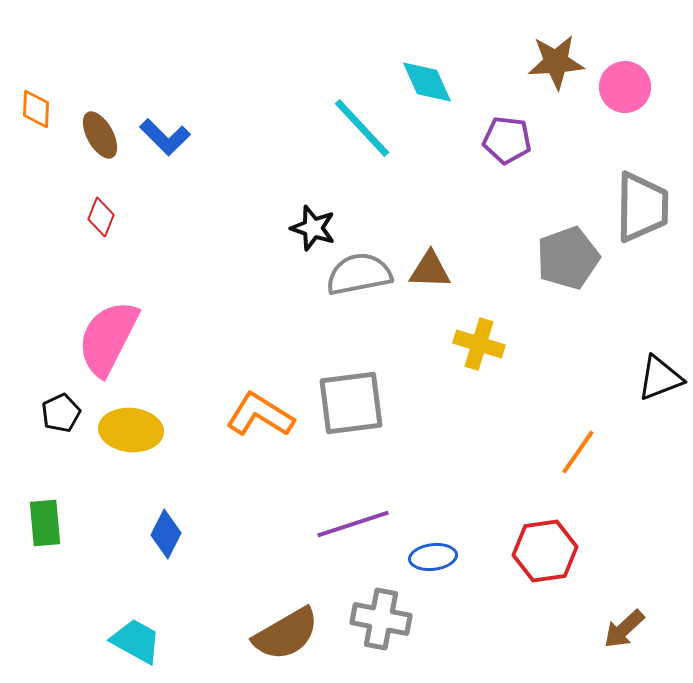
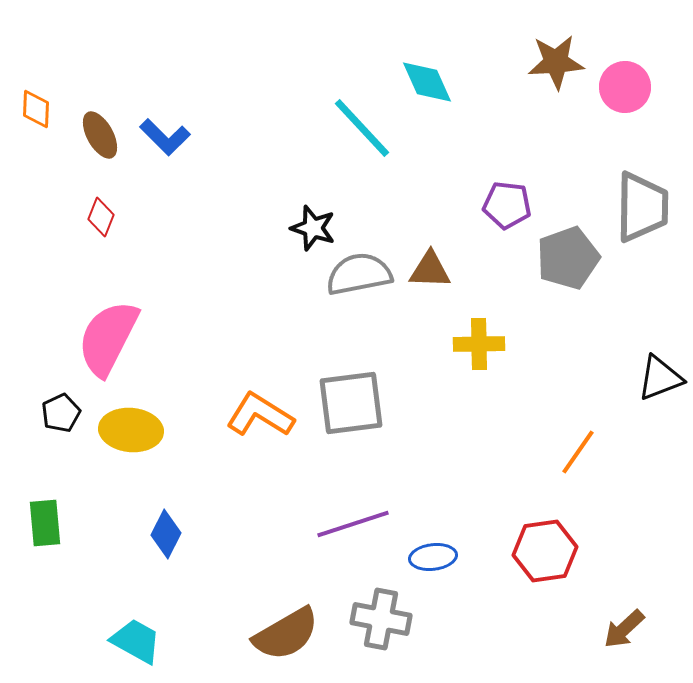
purple pentagon: moved 65 px down
yellow cross: rotated 18 degrees counterclockwise
